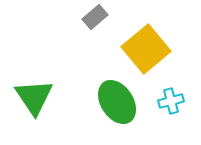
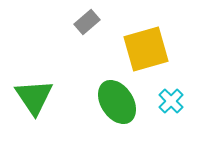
gray rectangle: moved 8 px left, 5 px down
yellow square: rotated 24 degrees clockwise
cyan cross: rotated 30 degrees counterclockwise
